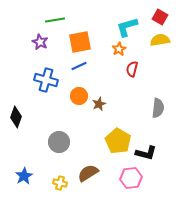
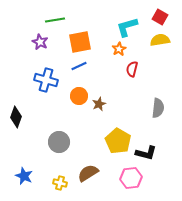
blue star: rotated 18 degrees counterclockwise
